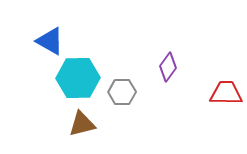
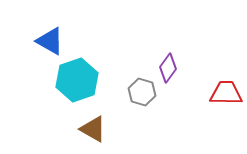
purple diamond: moved 1 px down
cyan hexagon: moved 1 px left, 2 px down; rotated 18 degrees counterclockwise
gray hexagon: moved 20 px right; rotated 16 degrees clockwise
brown triangle: moved 11 px right, 5 px down; rotated 44 degrees clockwise
